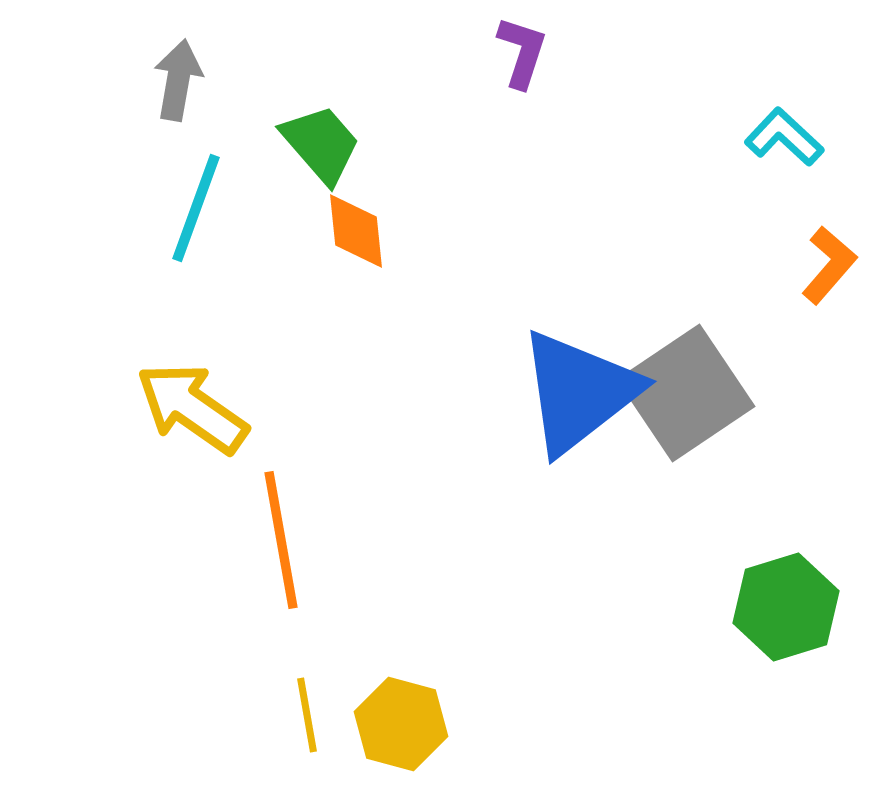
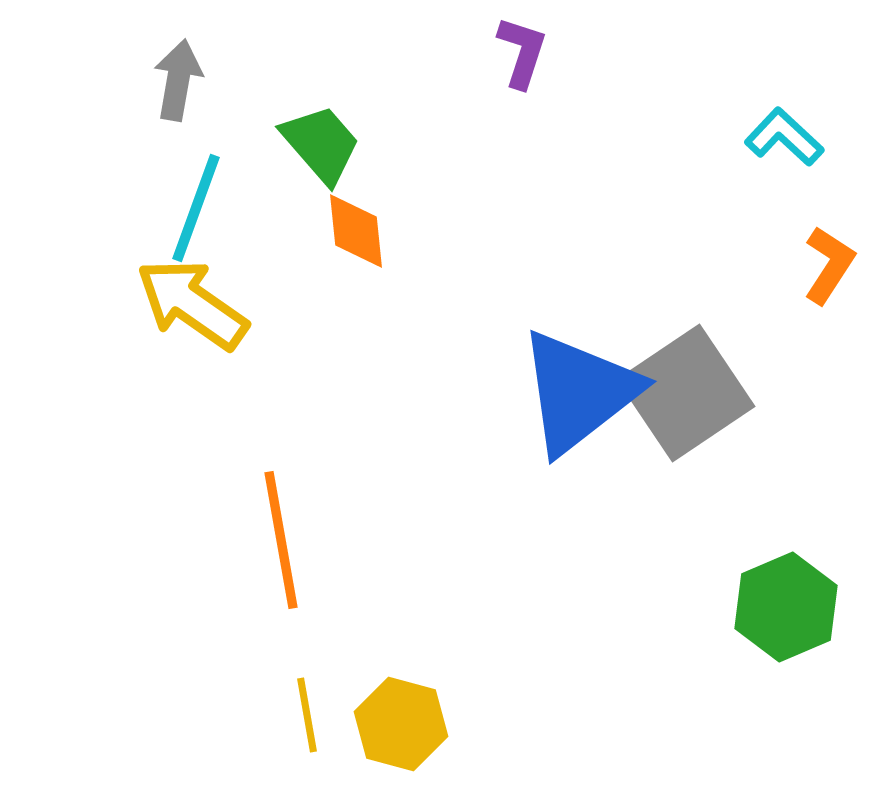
orange L-shape: rotated 8 degrees counterclockwise
yellow arrow: moved 104 px up
green hexagon: rotated 6 degrees counterclockwise
